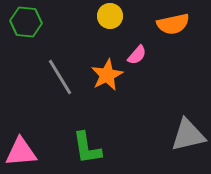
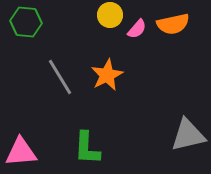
yellow circle: moved 1 px up
pink semicircle: moved 26 px up
green L-shape: rotated 12 degrees clockwise
